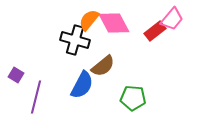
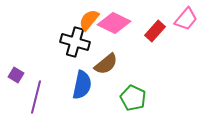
pink trapezoid: moved 14 px right
pink diamond: rotated 36 degrees counterclockwise
red rectangle: rotated 10 degrees counterclockwise
black cross: moved 2 px down
brown semicircle: moved 3 px right, 2 px up
blue semicircle: rotated 16 degrees counterclockwise
green pentagon: rotated 20 degrees clockwise
